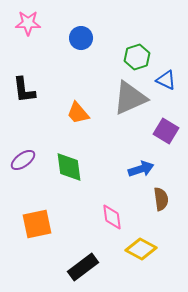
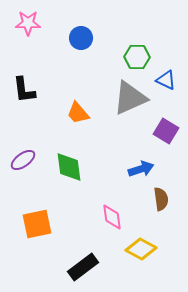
green hexagon: rotated 20 degrees clockwise
